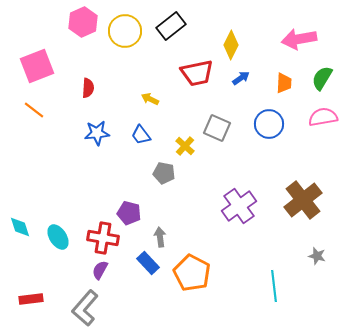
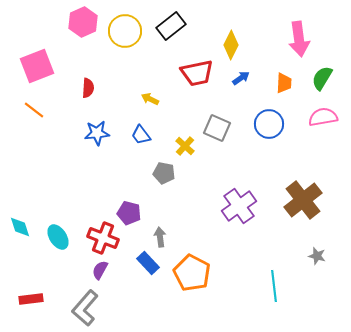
pink arrow: rotated 88 degrees counterclockwise
red cross: rotated 12 degrees clockwise
